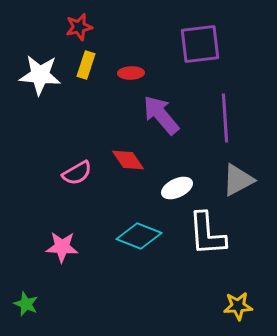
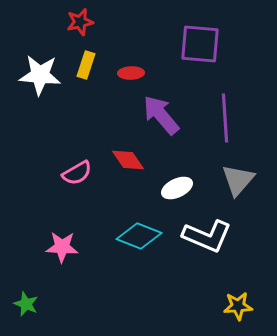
red star: moved 1 px right, 5 px up
purple square: rotated 12 degrees clockwise
gray triangle: rotated 21 degrees counterclockwise
white L-shape: moved 2 px down; rotated 63 degrees counterclockwise
